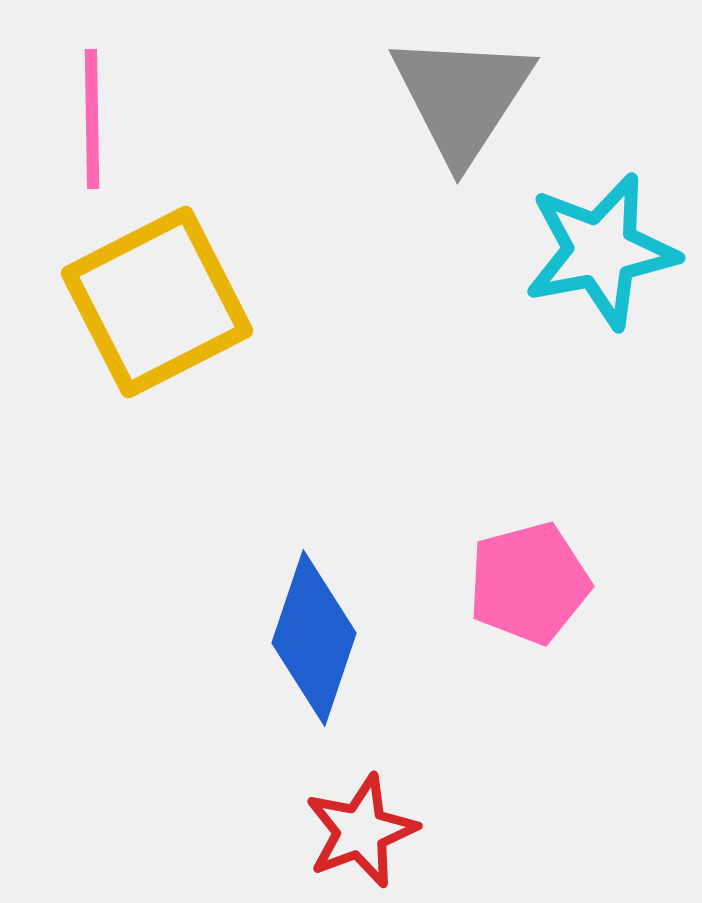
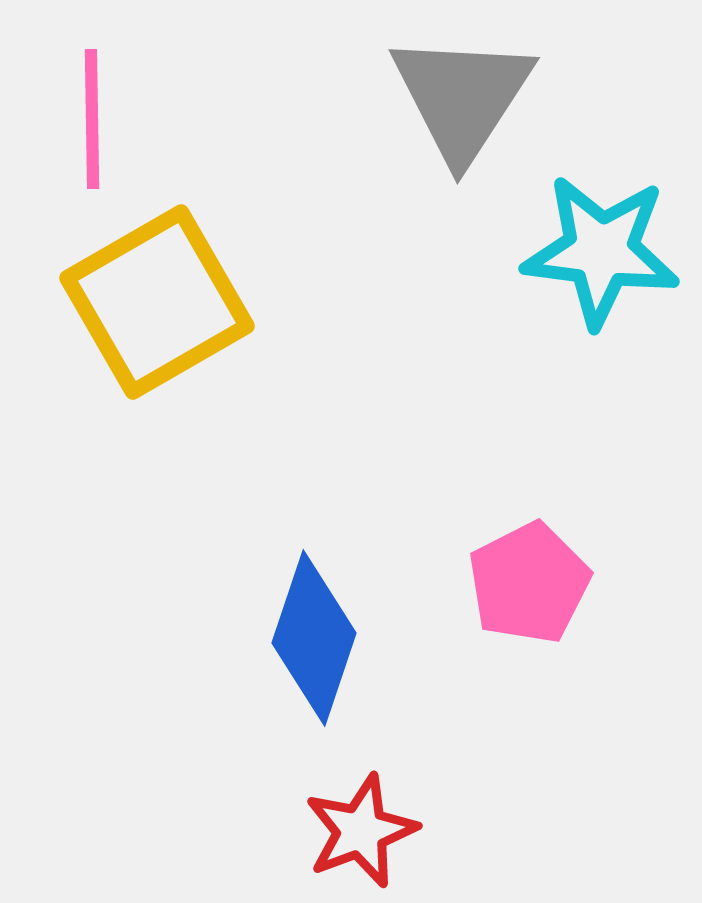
cyan star: rotated 18 degrees clockwise
yellow square: rotated 3 degrees counterclockwise
pink pentagon: rotated 12 degrees counterclockwise
